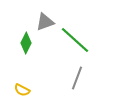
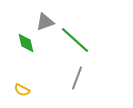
green diamond: rotated 40 degrees counterclockwise
